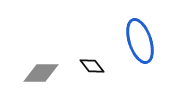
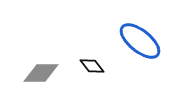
blue ellipse: rotated 33 degrees counterclockwise
